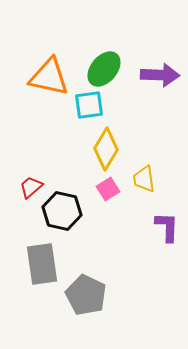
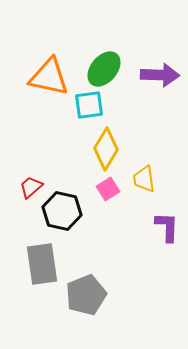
gray pentagon: rotated 24 degrees clockwise
